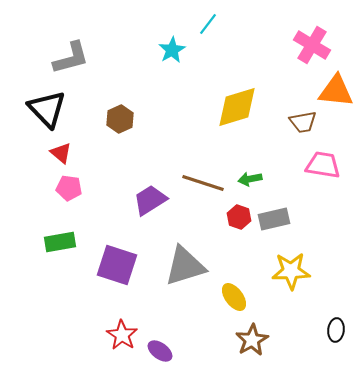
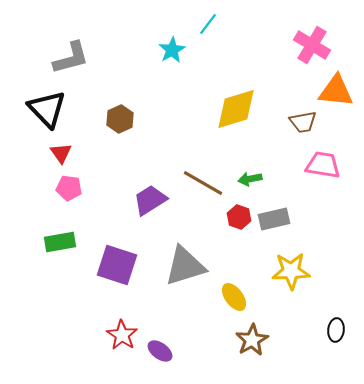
yellow diamond: moved 1 px left, 2 px down
red triangle: rotated 15 degrees clockwise
brown line: rotated 12 degrees clockwise
